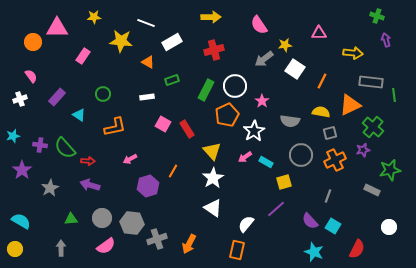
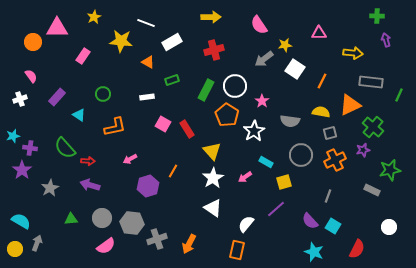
green cross at (377, 16): rotated 16 degrees counterclockwise
yellow star at (94, 17): rotated 24 degrees counterclockwise
green line at (394, 95): moved 5 px right; rotated 32 degrees clockwise
orange pentagon at (227, 115): rotated 15 degrees counterclockwise
purple cross at (40, 145): moved 10 px left, 3 px down
pink arrow at (245, 157): moved 20 px down
gray arrow at (61, 248): moved 24 px left, 5 px up; rotated 21 degrees clockwise
